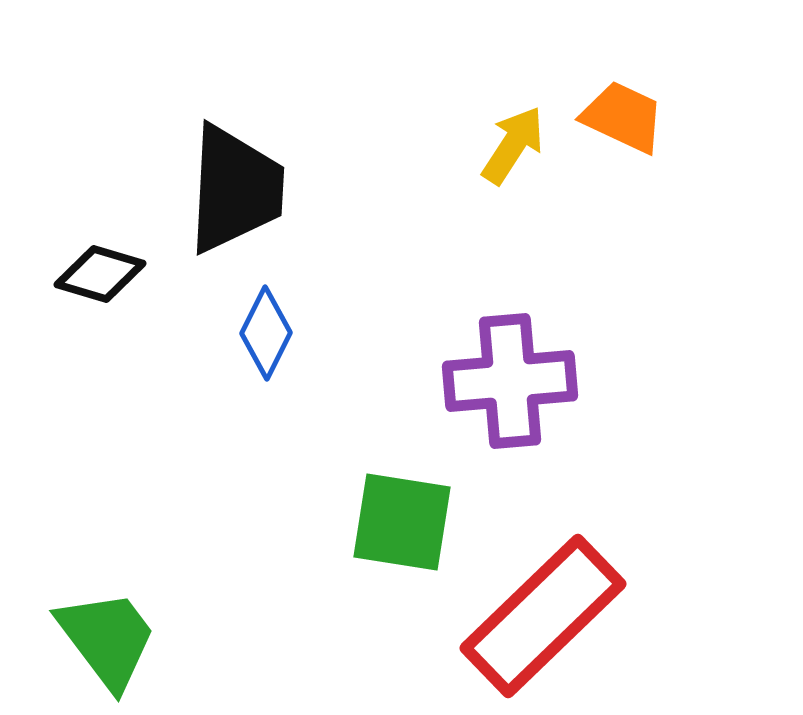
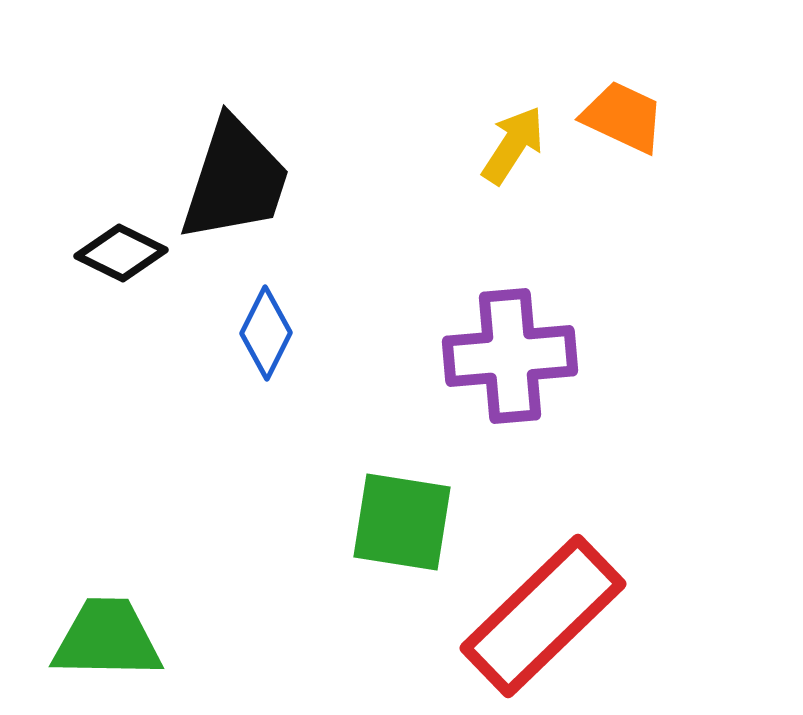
black trapezoid: moved 9 px up; rotated 15 degrees clockwise
black diamond: moved 21 px right, 21 px up; rotated 10 degrees clockwise
purple cross: moved 25 px up
green trapezoid: rotated 52 degrees counterclockwise
